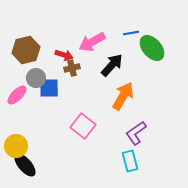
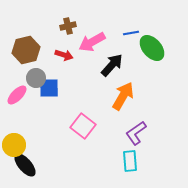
brown cross: moved 4 px left, 42 px up
yellow circle: moved 2 px left, 1 px up
cyan rectangle: rotated 10 degrees clockwise
